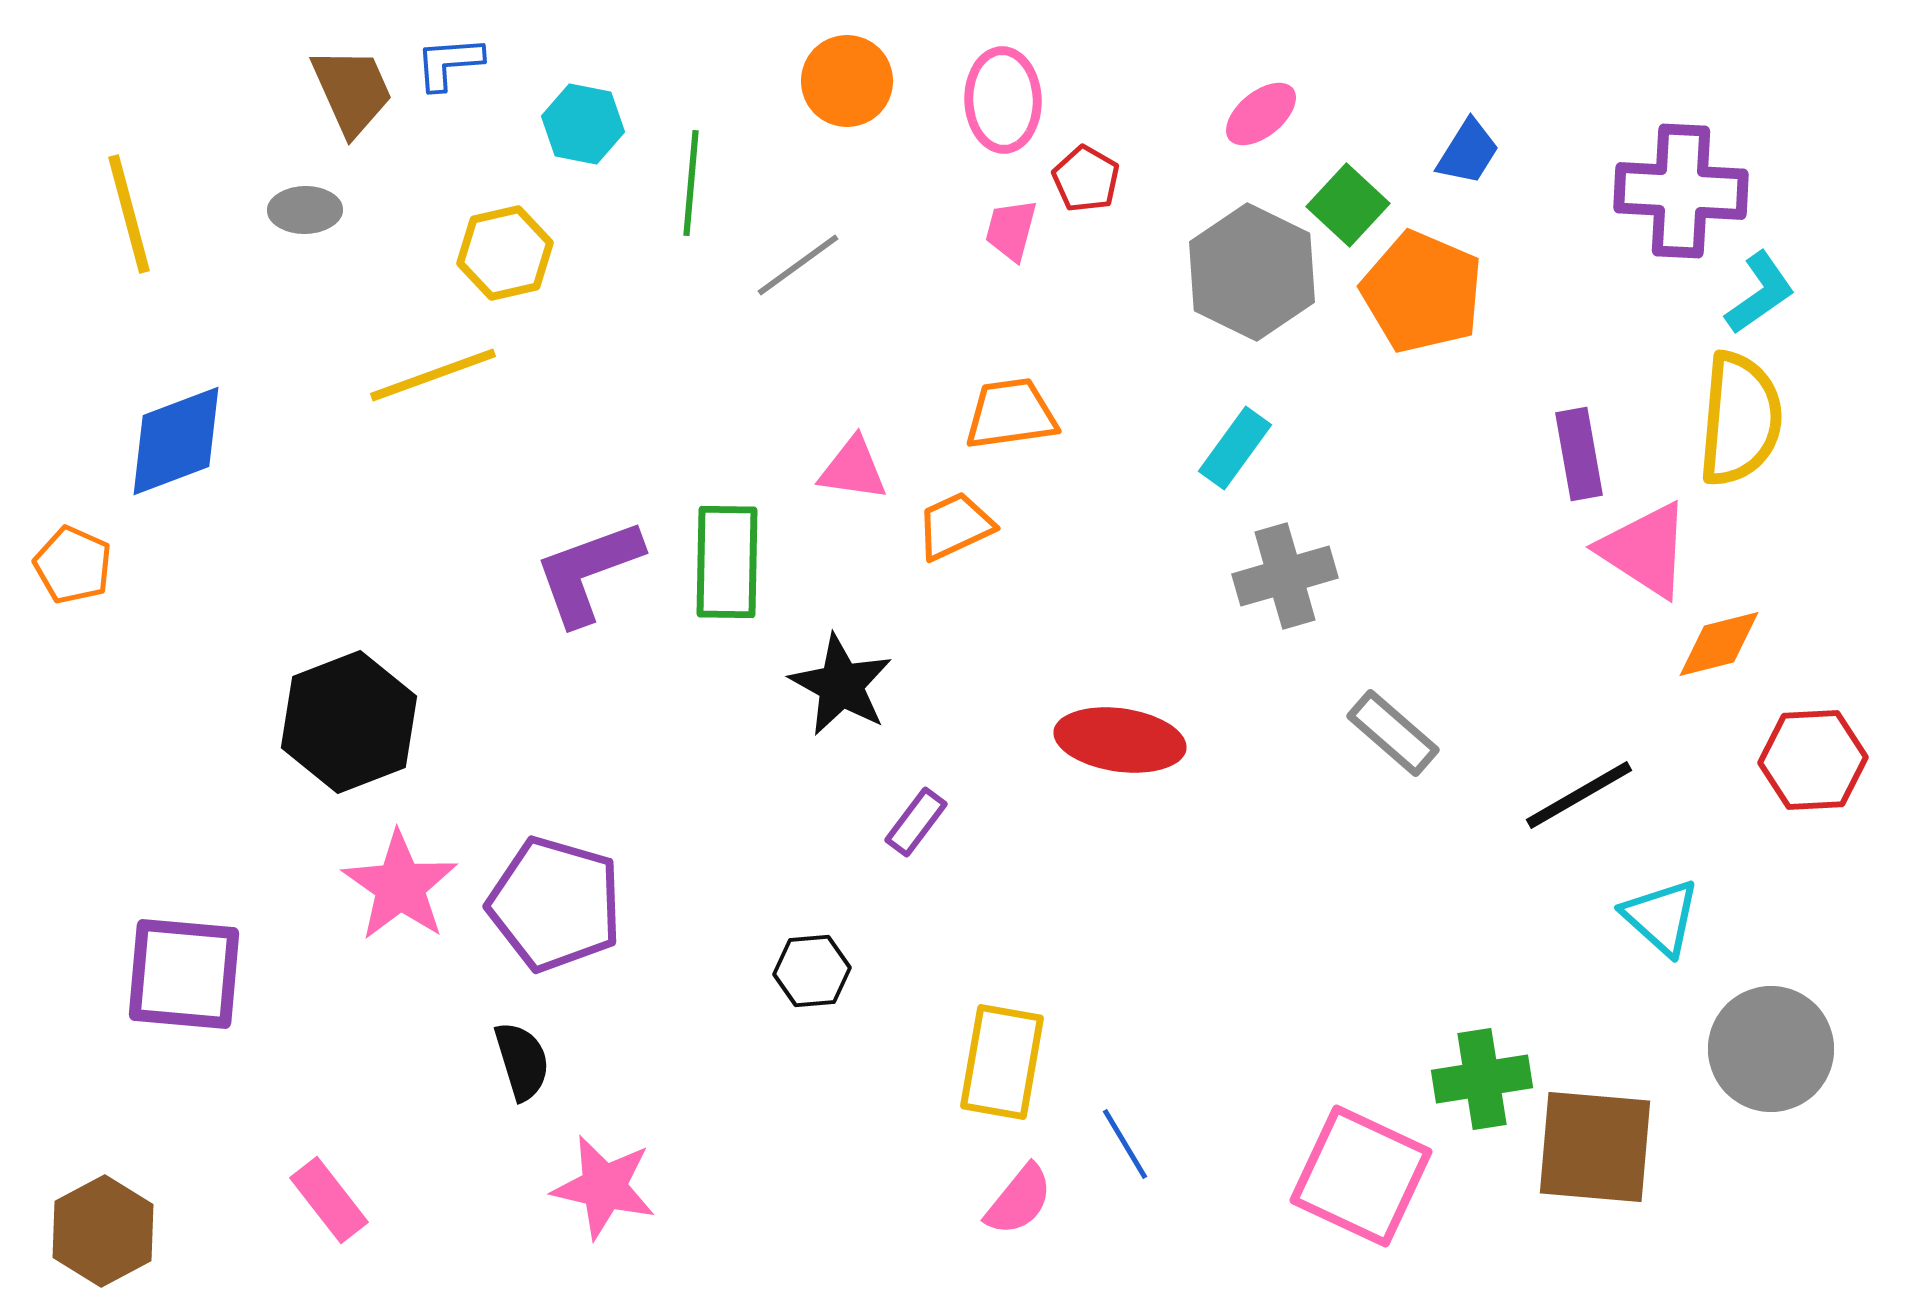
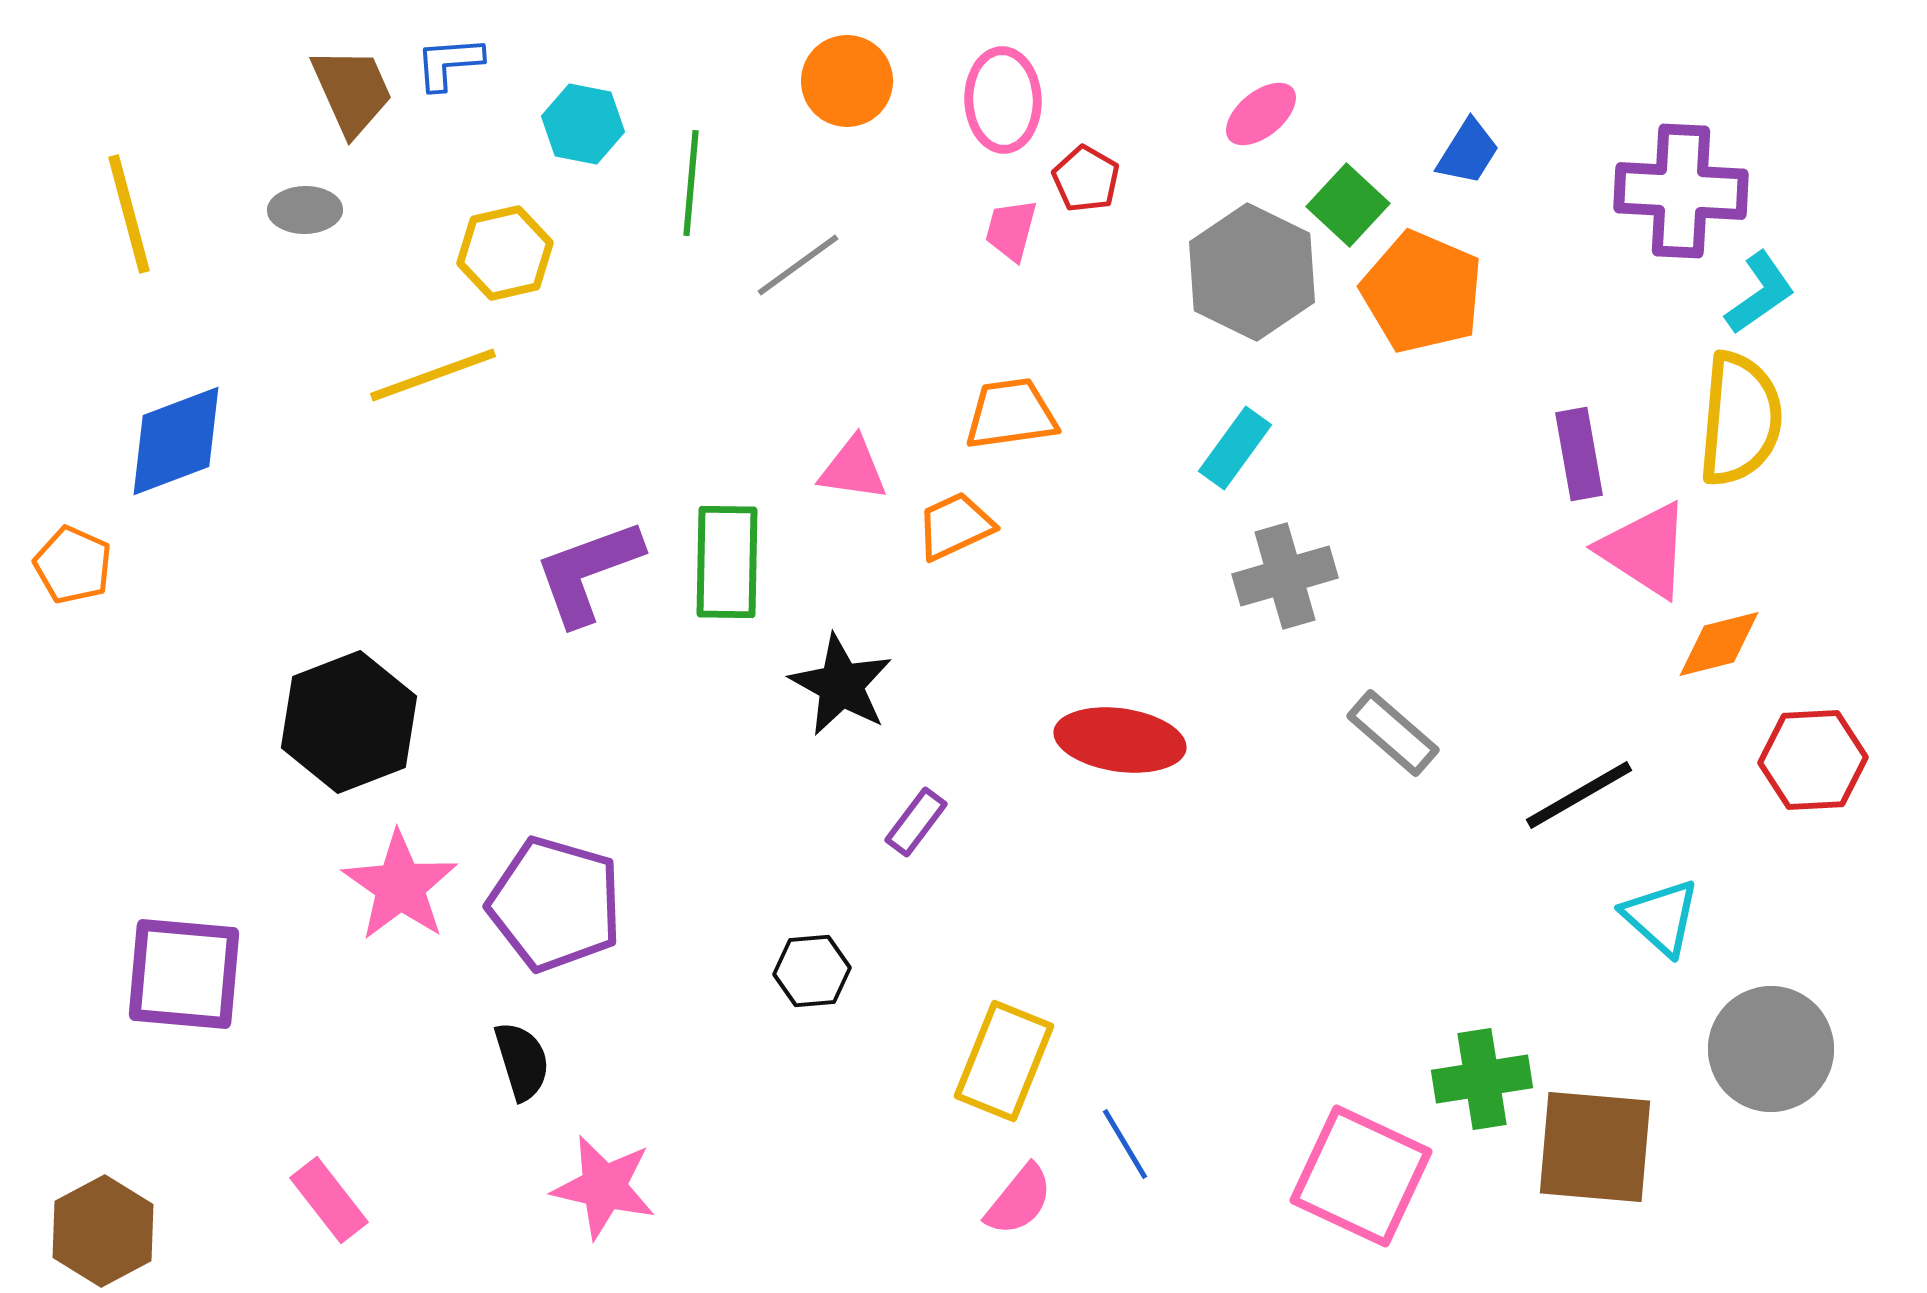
yellow rectangle at (1002, 1062): moved 2 px right, 1 px up; rotated 12 degrees clockwise
